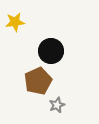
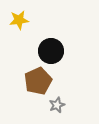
yellow star: moved 4 px right, 2 px up
